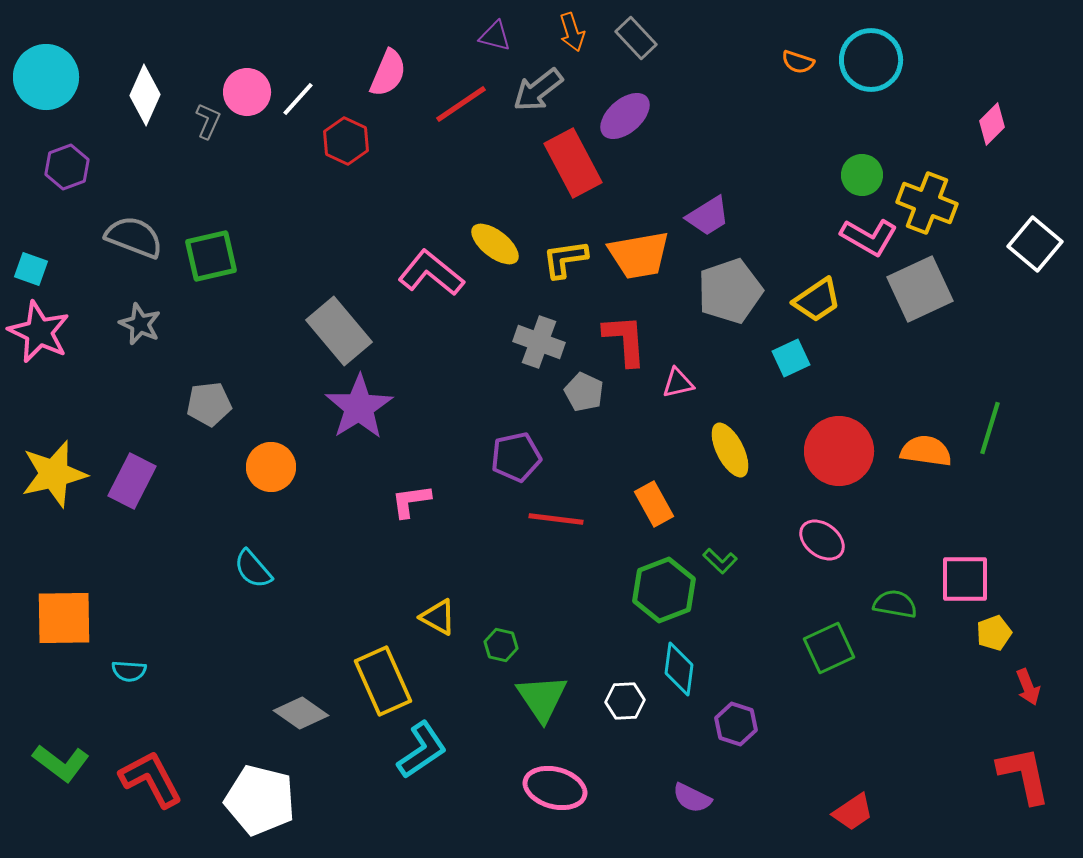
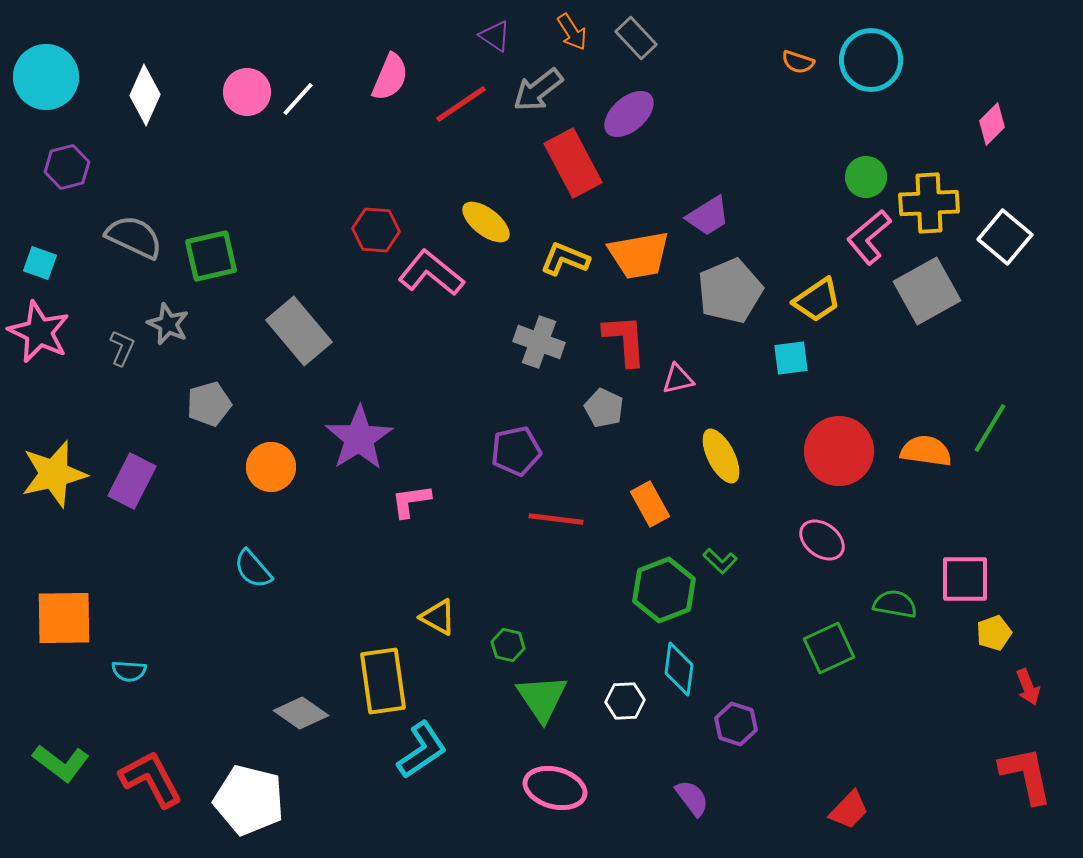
orange arrow at (572, 32): rotated 15 degrees counterclockwise
purple triangle at (495, 36): rotated 20 degrees clockwise
pink semicircle at (388, 73): moved 2 px right, 4 px down
purple ellipse at (625, 116): moved 4 px right, 2 px up
gray L-shape at (208, 121): moved 86 px left, 227 px down
red hexagon at (346, 141): moved 30 px right, 89 px down; rotated 21 degrees counterclockwise
purple hexagon at (67, 167): rotated 6 degrees clockwise
green circle at (862, 175): moved 4 px right, 2 px down
yellow cross at (927, 203): moved 2 px right; rotated 24 degrees counterclockwise
gray semicircle at (134, 237): rotated 4 degrees clockwise
pink L-shape at (869, 237): rotated 110 degrees clockwise
yellow ellipse at (495, 244): moved 9 px left, 22 px up
white square at (1035, 244): moved 30 px left, 7 px up
yellow L-shape at (565, 259): rotated 30 degrees clockwise
cyan square at (31, 269): moved 9 px right, 6 px up
gray square at (920, 289): moved 7 px right, 2 px down; rotated 4 degrees counterclockwise
gray pentagon at (730, 291): rotated 4 degrees counterclockwise
gray star at (140, 324): moved 28 px right
gray rectangle at (339, 331): moved 40 px left
cyan square at (791, 358): rotated 18 degrees clockwise
pink triangle at (678, 383): moved 4 px up
gray pentagon at (584, 392): moved 20 px right, 16 px down
gray pentagon at (209, 404): rotated 9 degrees counterclockwise
purple star at (359, 407): moved 31 px down
green line at (990, 428): rotated 14 degrees clockwise
yellow ellipse at (730, 450): moved 9 px left, 6 px down
purple pentagon at (516, 457): moved 6 px up
orange rectangle at (654, 504): moved 4 px left
green hexagon at (501, 645): moved 7 px right
yellow rectangle at (383, 681): rotated 16 degrees clockwise
red L-shape at (1024, 775): moved 2 px right
purple semicircle at (692, 798): rotated 153 degrees counterclockwise
white pentagon at (260, 800): moved 11 px left
red trapezoid at (853, 812): moved 4 px left, 2 px up; rotated 12 degrees counterclockwise
